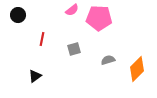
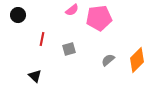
pink pentagon: rotated 10 degrees counterclockwise
gray square: moved 5 px left
gray semicircle: rotated 24 degrees counterclockwise
orange diamond: moved 9 px up
black triangle: rotated 40 degrees counterclockwise
